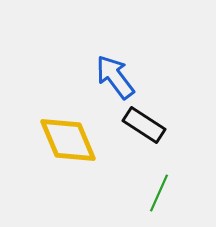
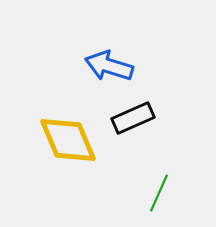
blue arrow: moved 6 px left, 11 px up; rotated 36 degrees counterclockwise
black rectangle: moved 11 px left, 7 px up; rotated 57 degrees counterclockwise
